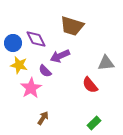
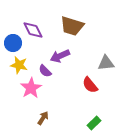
purple diamond: moved 3 px left, 9 px up
